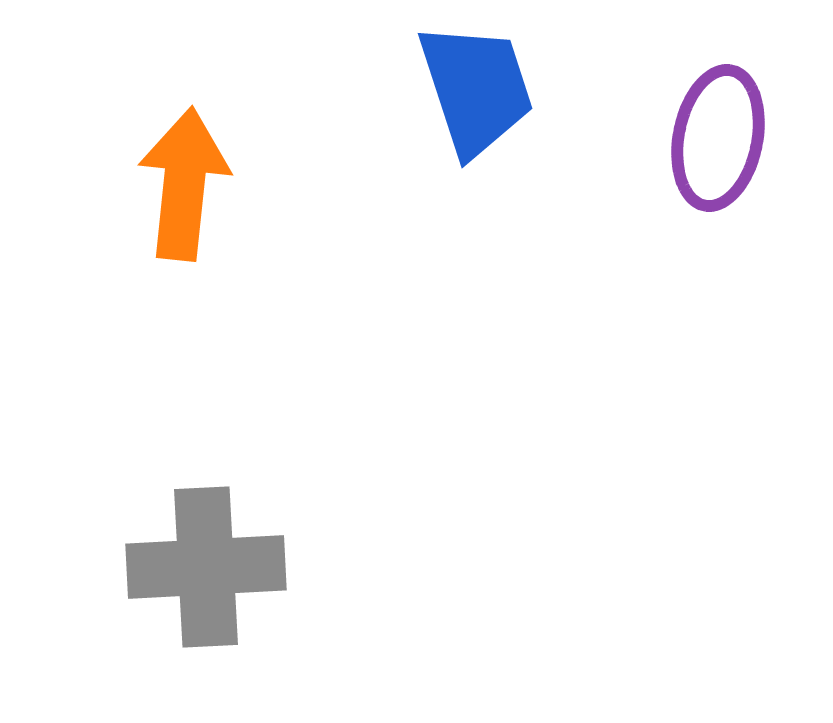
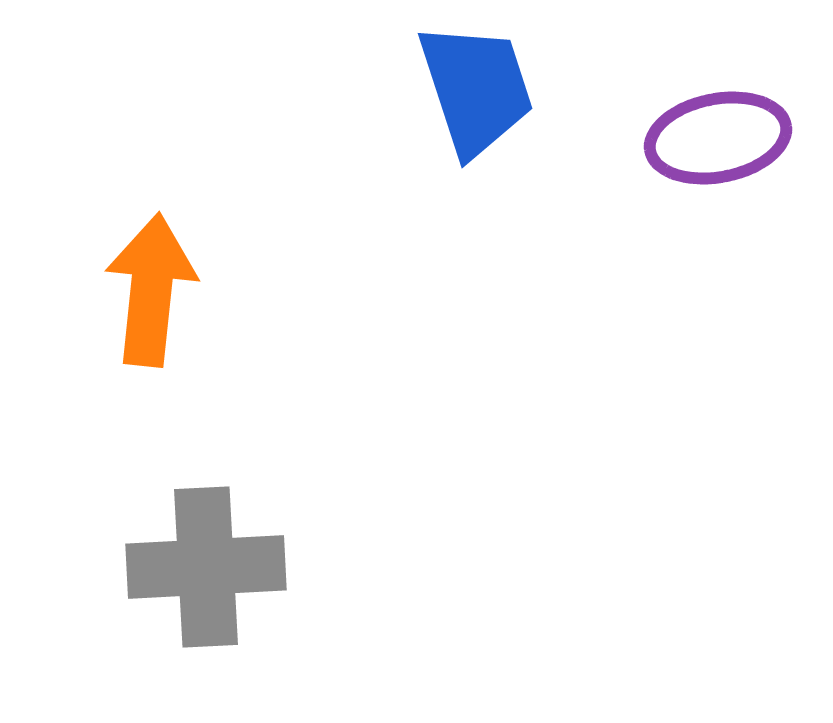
purple ellipse: rotated 68 degrees clockwise
orange arrow: moved 33 px left, 106 px down
